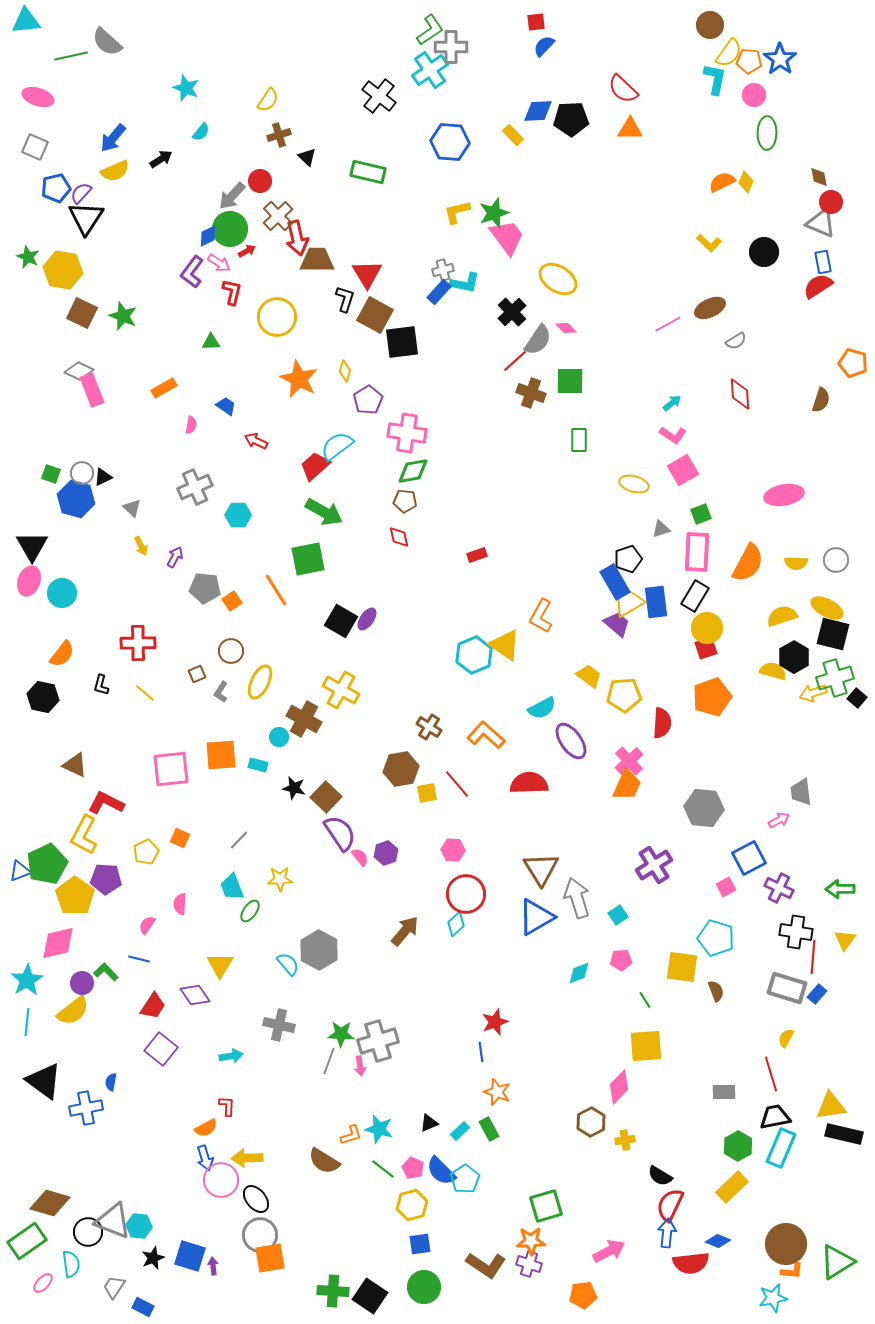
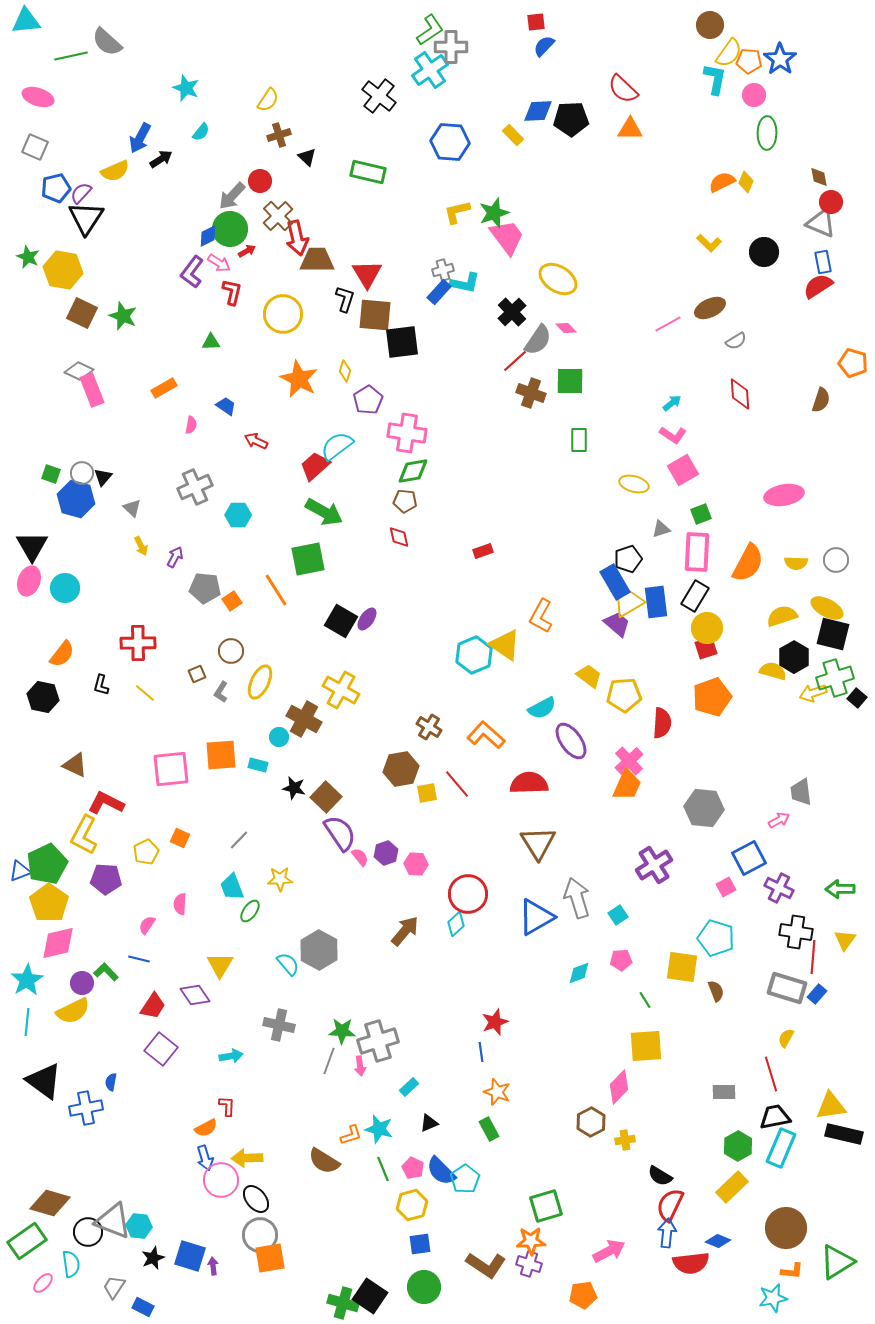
blue arrow at (113, 138): moved 27 px right; rotated 12 degrees counterclockwise
brown square at (375, 315): rotated 24 degrees counterclockwise
yellow circle at (277, 317): moved 6 px right, 3 px up
black triangle at (103, 477): rotated 24 degrees counterclockwise
red rectangle at (477, 555): moved 6 px right, 4 px up
cyan circle at (62, 593): moved 3 px right, 5 px up
pink hexagon at (453, 850): moved 37 px left, 14 px down
brown triangle at (541, 869): moved 3 px left, 26 px up
red circle at (466, 894): moved 2 px right
yellow pentagon at (75, 896): moved 26 px left, 7 px down
yellow semicircle at (73, 1011): rotated 12 degrees clockwise
green star at (341, 1034): moved 1 px right, 3 px up
cyan rectangle at (460, 1131): moved 51 px left, 44 px up
green line at (383, 1169): rotated 30 degrees clockwise
brown circle at (786, 1244): moved 16 px up
green cross at (333, 1291): moved 10 px right, 12 px down; rotated 12 degrees clockwise
